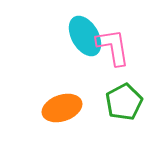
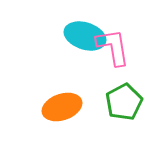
cyan ellipse: rotated 42 degrees counterclockwise
orange ellipse: moved 1 px up
